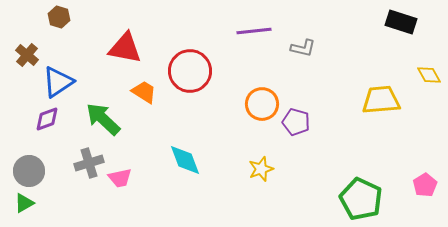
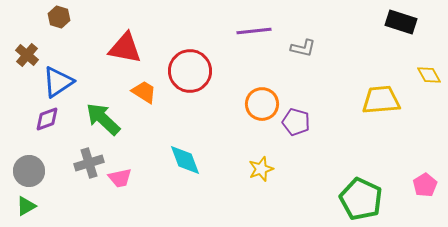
green triangle: moved 2 px right, 3 px down
